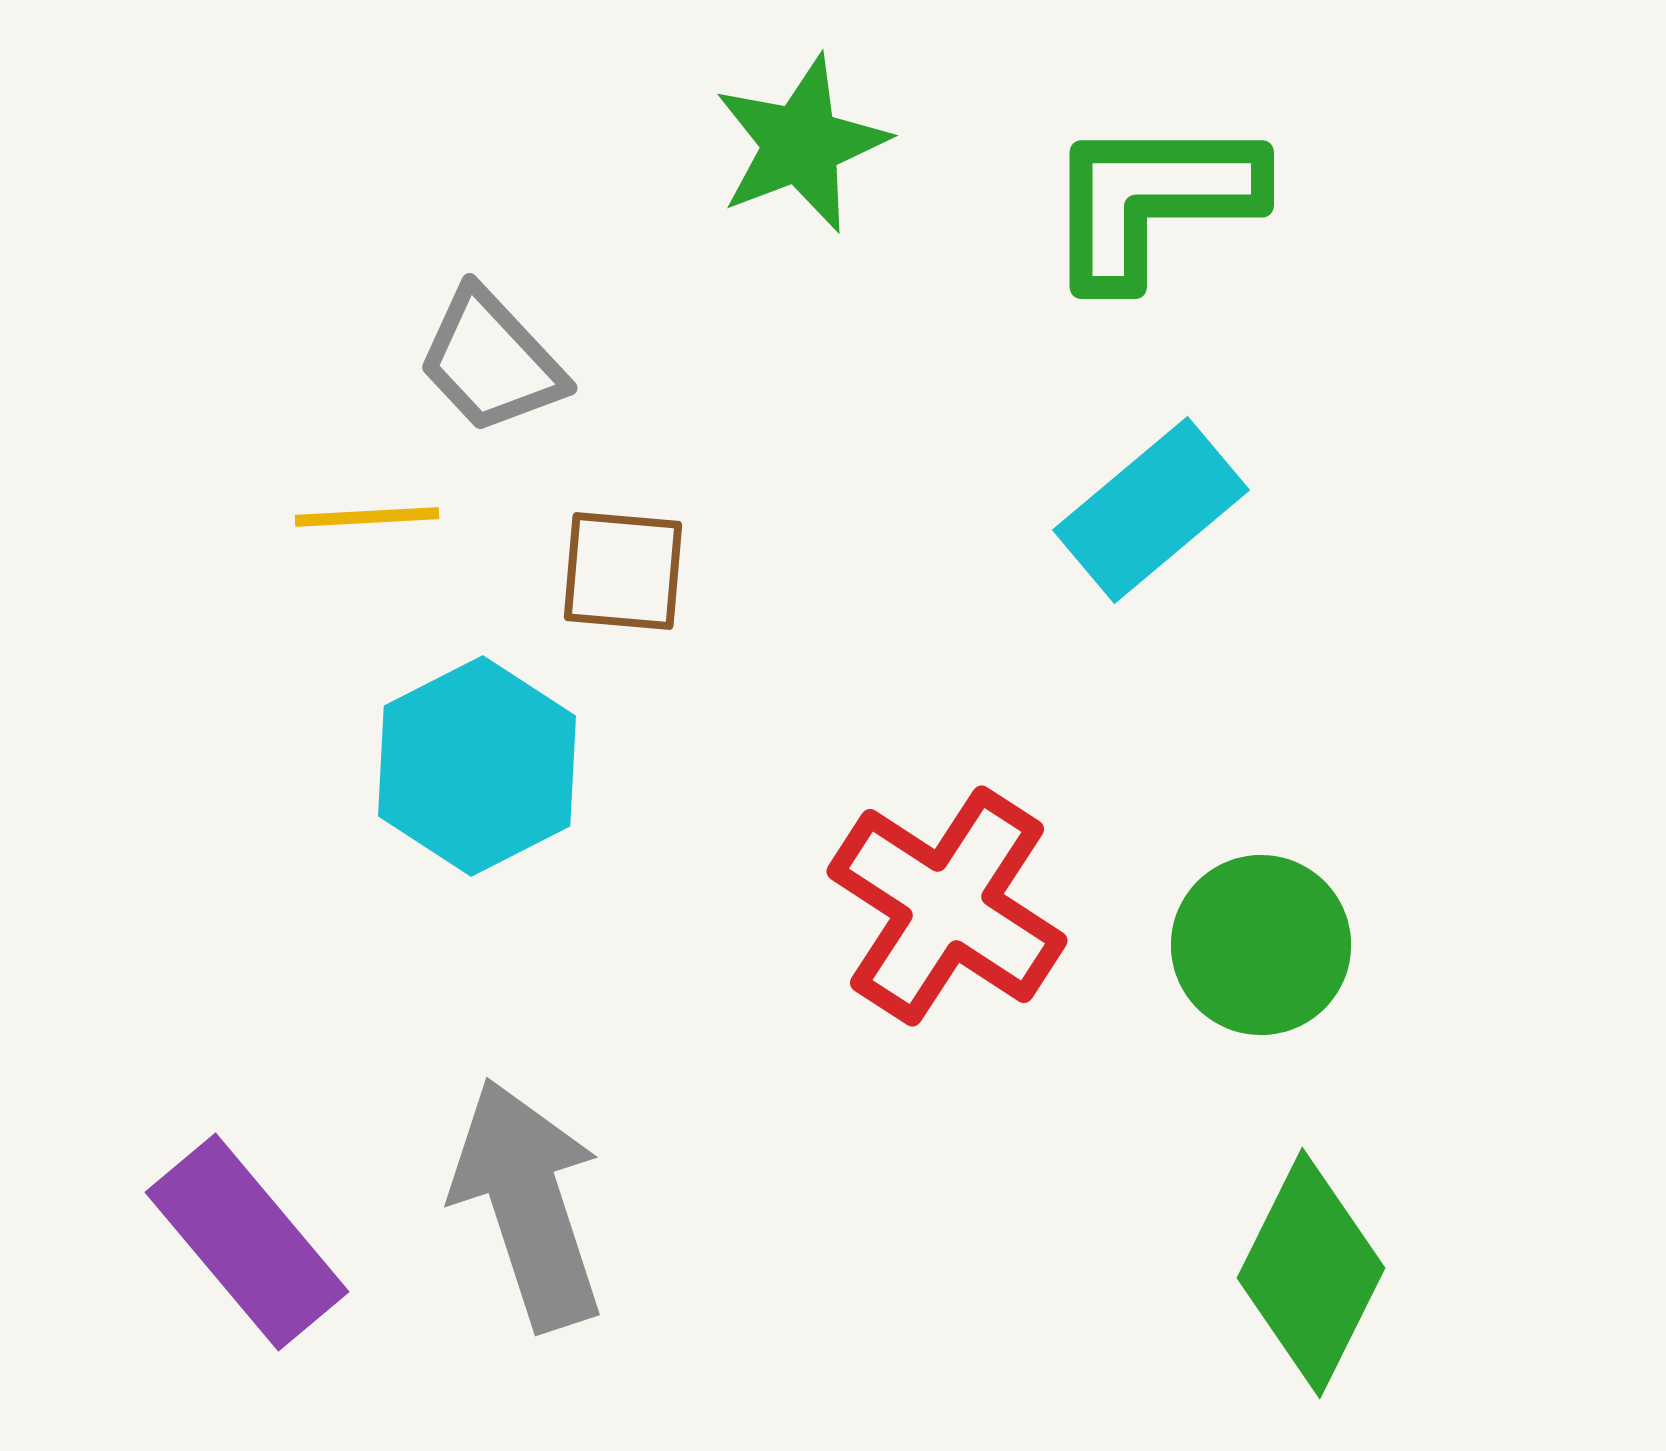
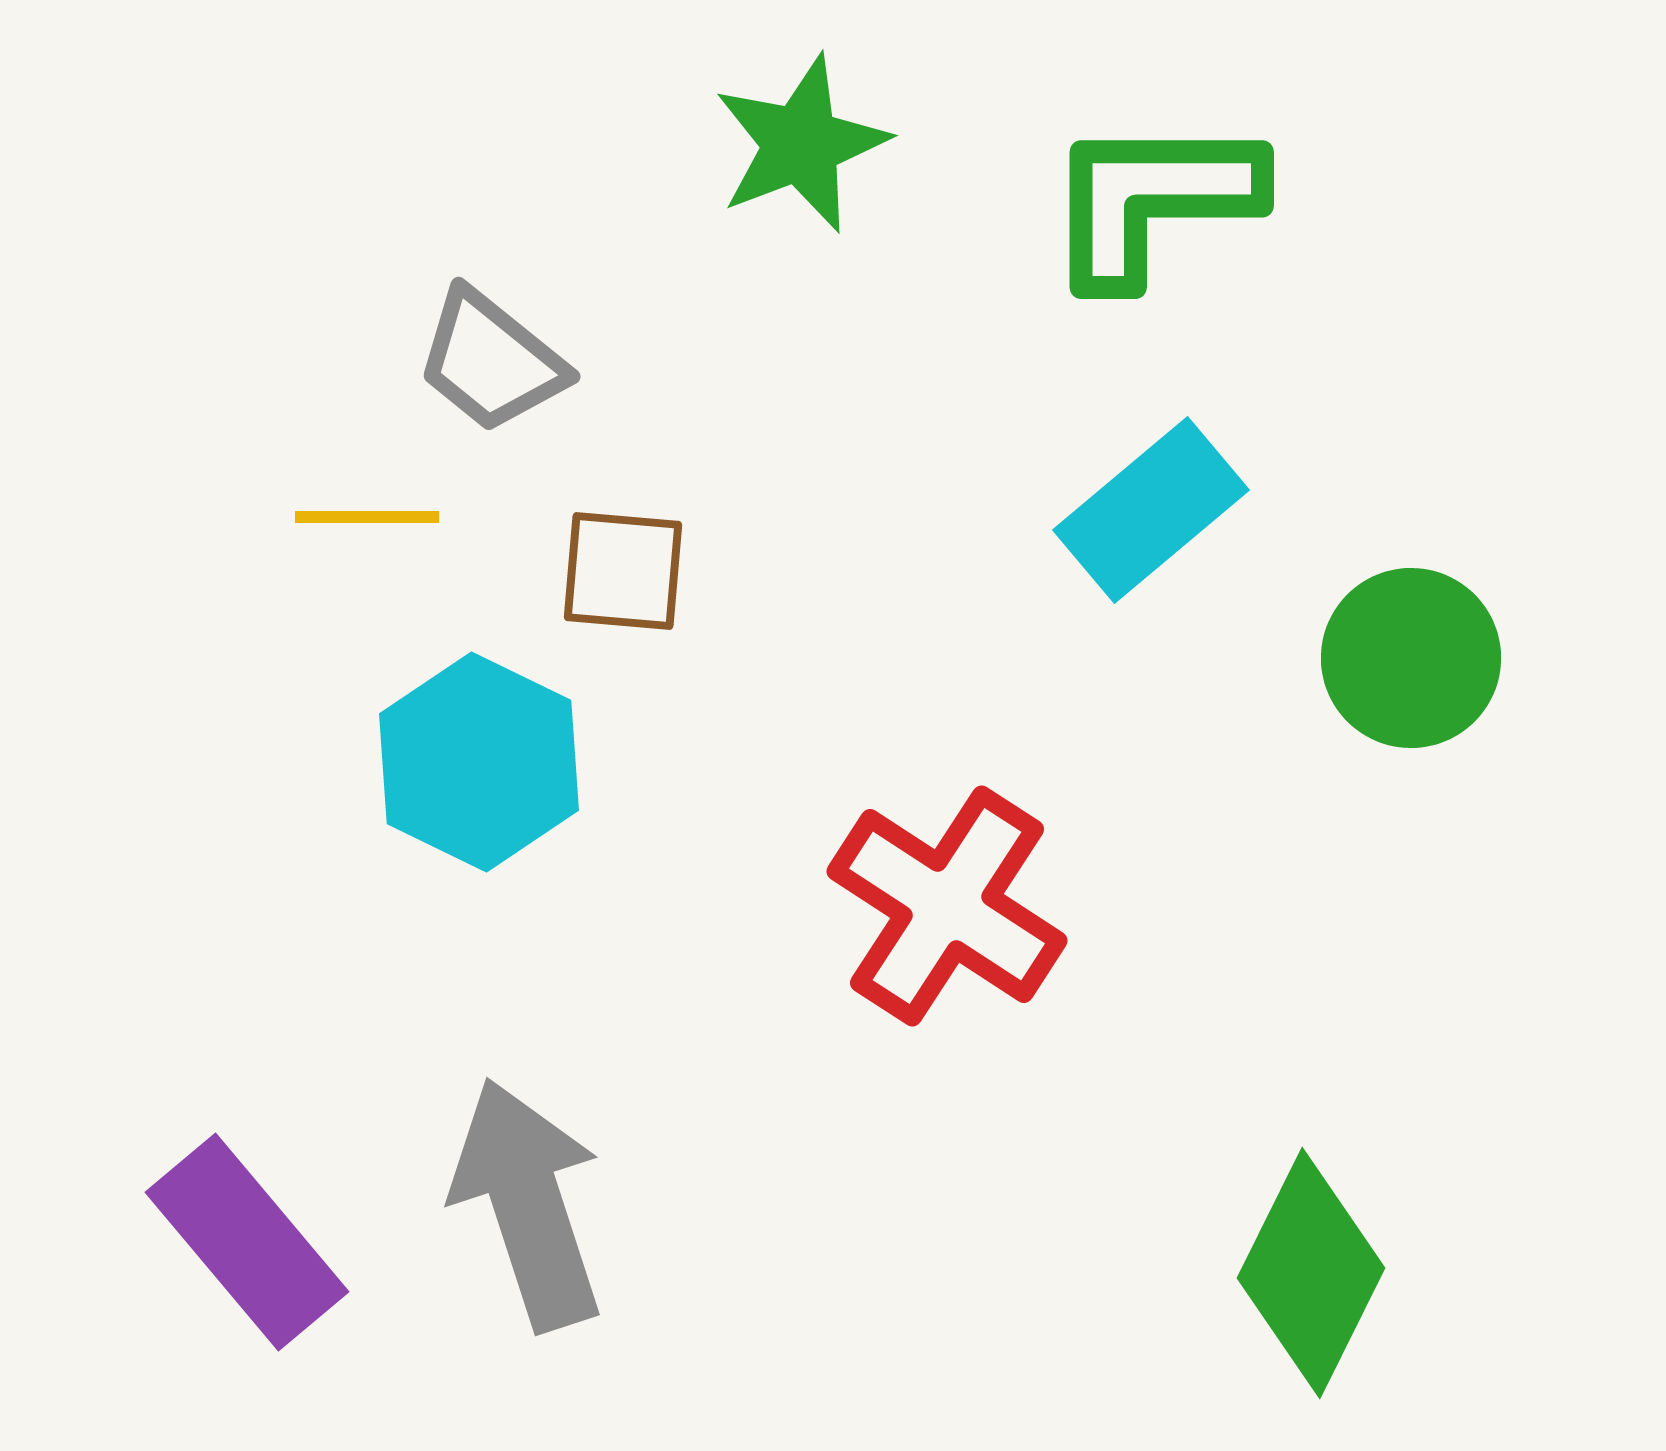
gray trapezoid: rotated 8 degrees counterclockwise
yellow line: rotated 3 degrees clockwise
cyan hexagon: moved 2 px right, 4 px up; rotated 7 degrees counterclockwise
green circle: moved 150 px right, 287 px up
